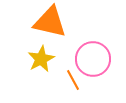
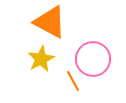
orange triangle: rotated 15 degrees clockwise
orange line: moved 1 px down
